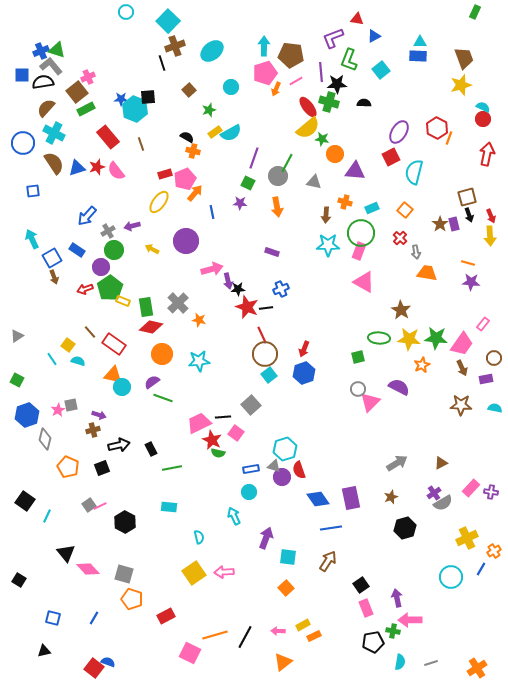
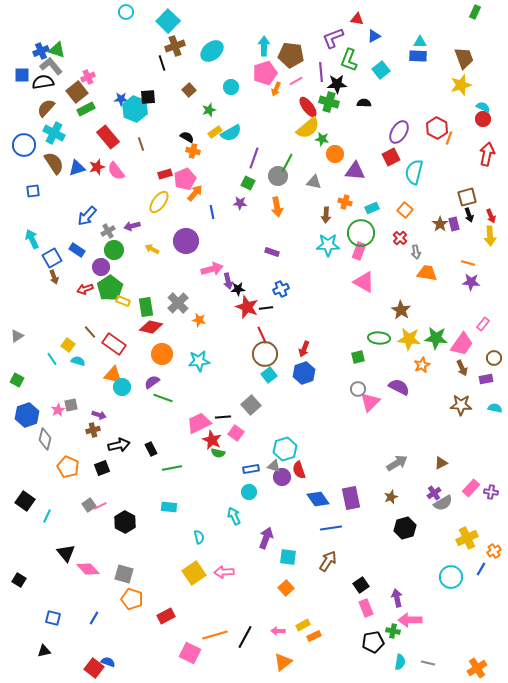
blue circle at (23, 143): moved 1 px right, 2 px down
gray line at (431, 663): moved 3 px left; rotated 32 degrees clockwise
